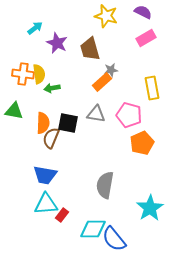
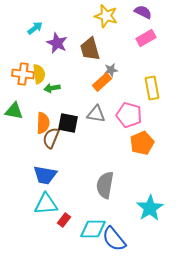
red rectangle: moved 2 px right, 5 px down
